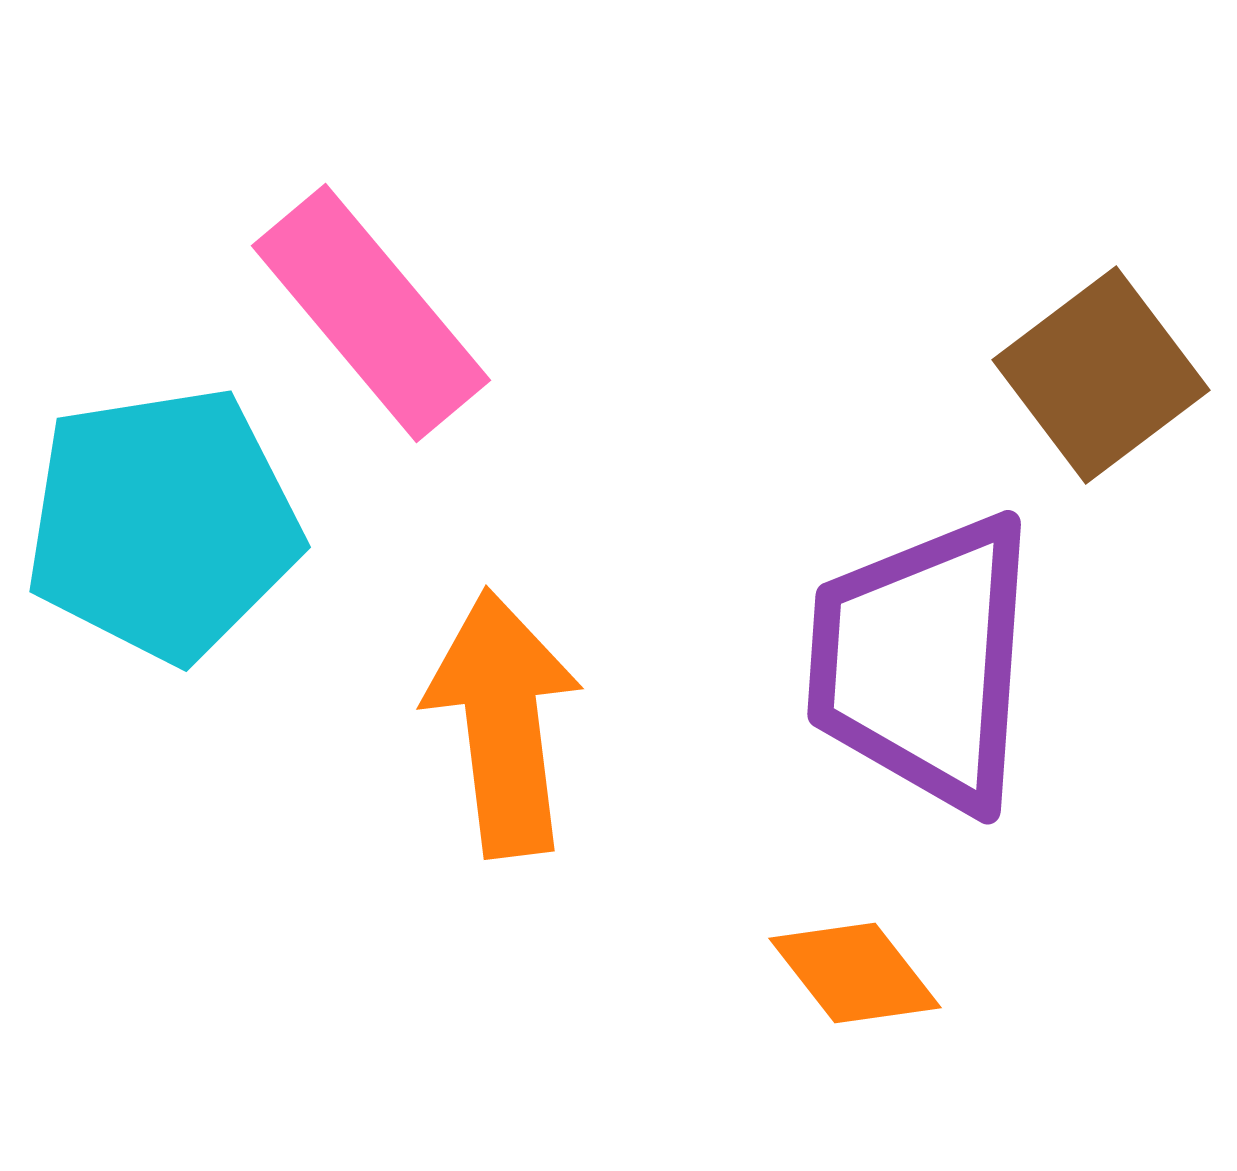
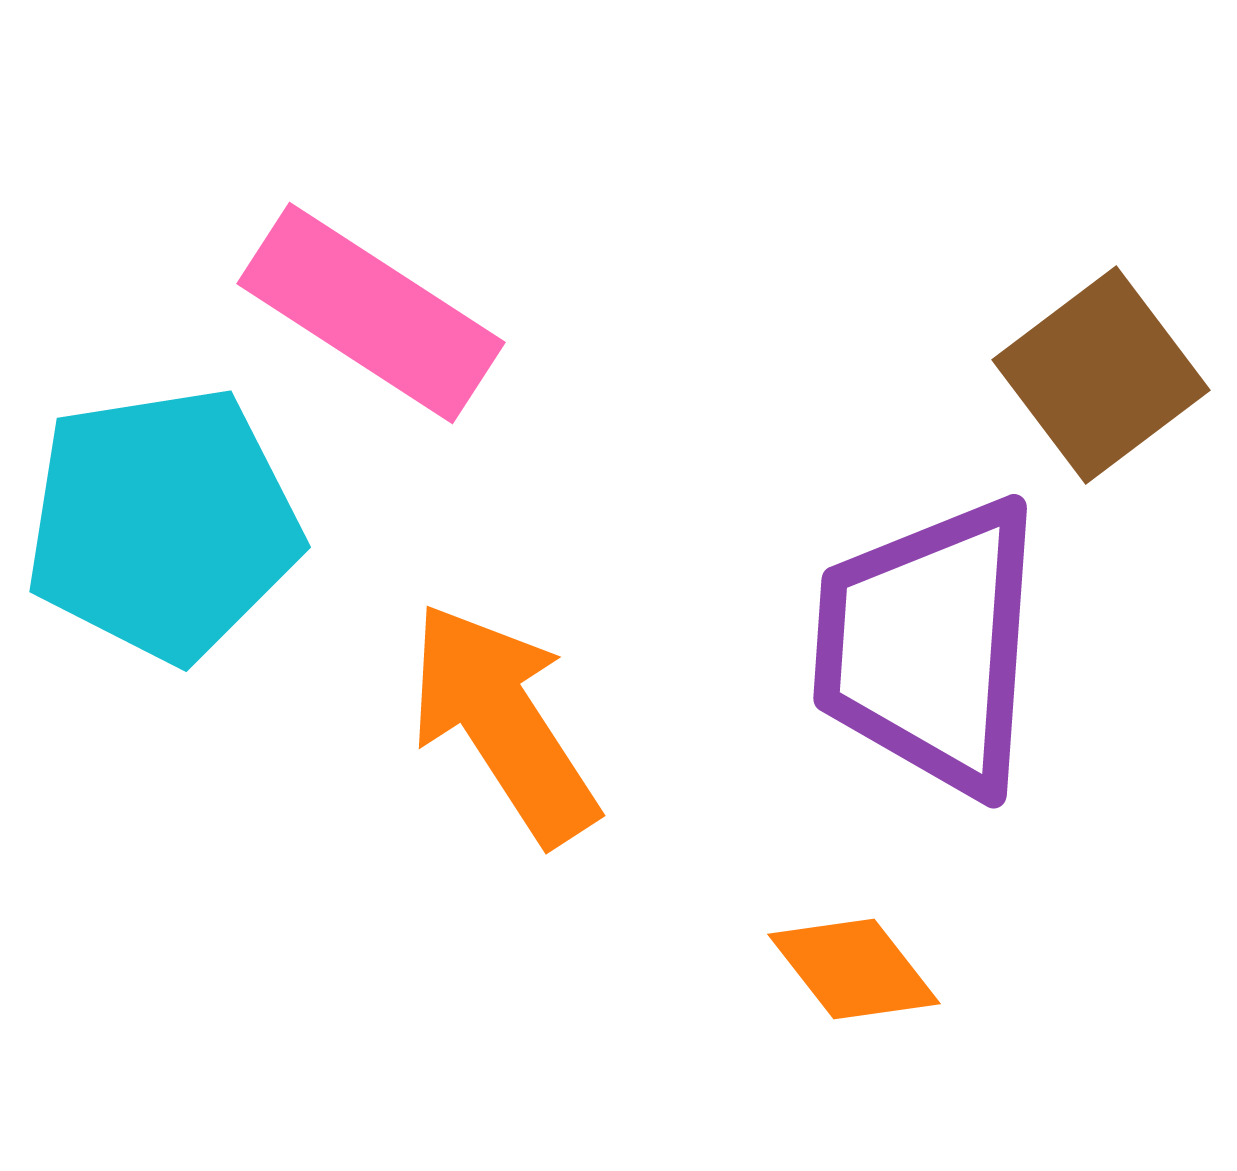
pink rectangle: rotated 17 degrees counterclockwise
purple trapezoid: moved 6 px right, 16 px up
orange arrow: rotated 26 degrees counterclockwise
orange diamond: moved 1 px left, 4 px up
